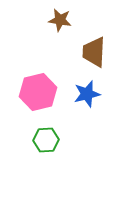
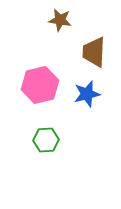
pink hexagon: moved 2 px right, 7 px up
